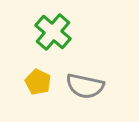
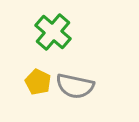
gray semicircle: moved 10 px left
